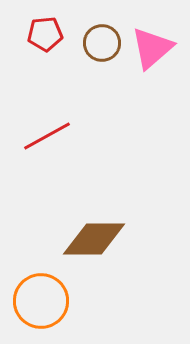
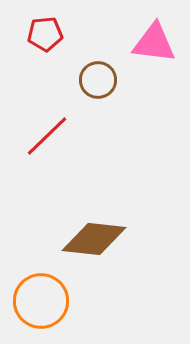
brown circle: moved 4 px left, 37 px down
pink triangle: moved 2 px right, 5 px up; rotated 48 degrees clockwise
red line: rotated 15 degrees counterclockwise
brown diamond: rotated 6 degrees clockwise
